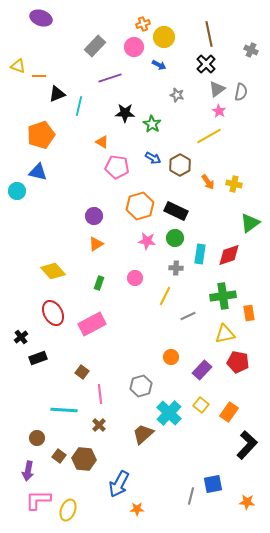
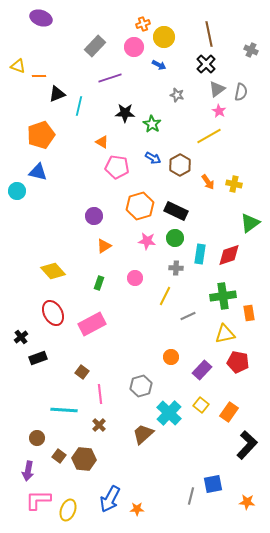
orange triangle at (96, 244): moved 8 px right, 2 px down
blue arrow at (119, 484): moved 9 px left, 15 px down
